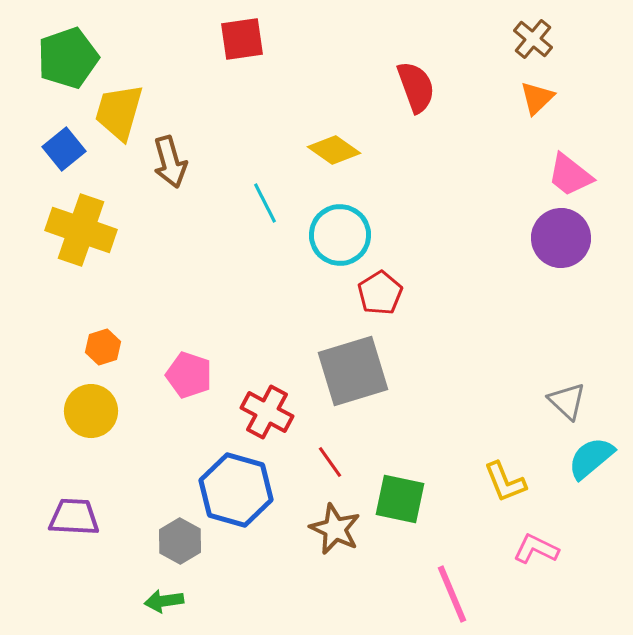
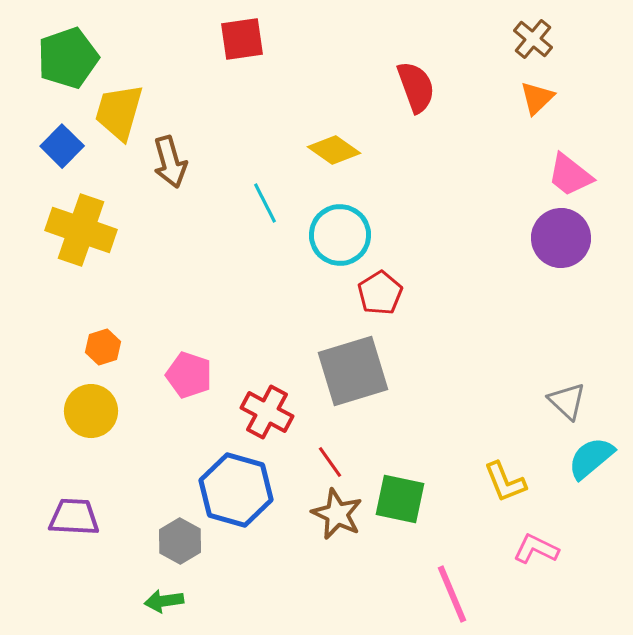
blue square: moved 2 px left, 3 px up; rotated 6 degrees counterclockwise
brown star: moved 2 px right, 15 px up
